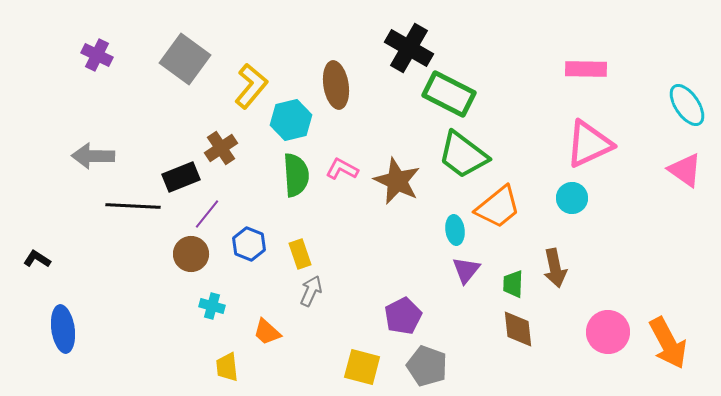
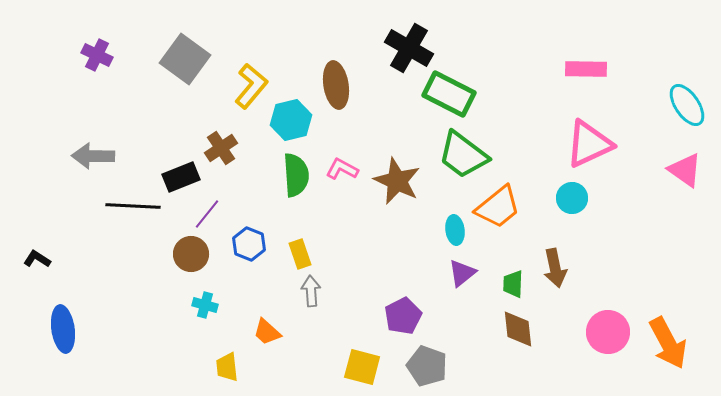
purple triangle at (466, 270): moved 4 px left, 3 px down; rotated 12 degrees clockwise
gray arrow at (311, 291): rotated 28 degrees counterclockwise
cyan cross at (212, 306): moved 7 px left, 1 px up
